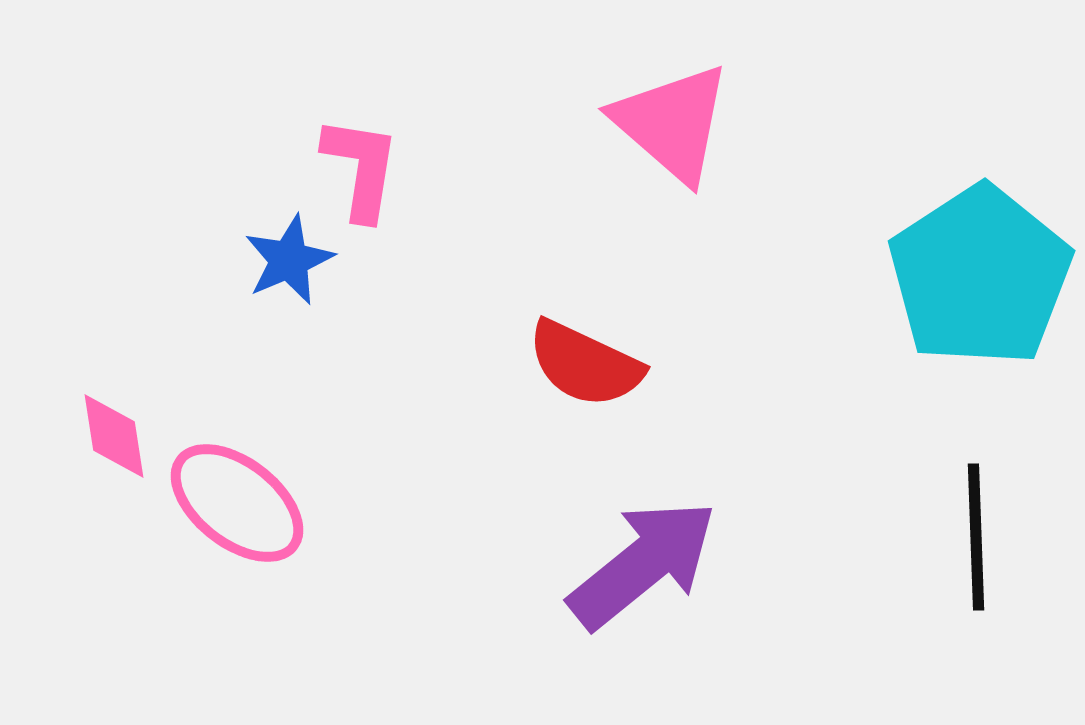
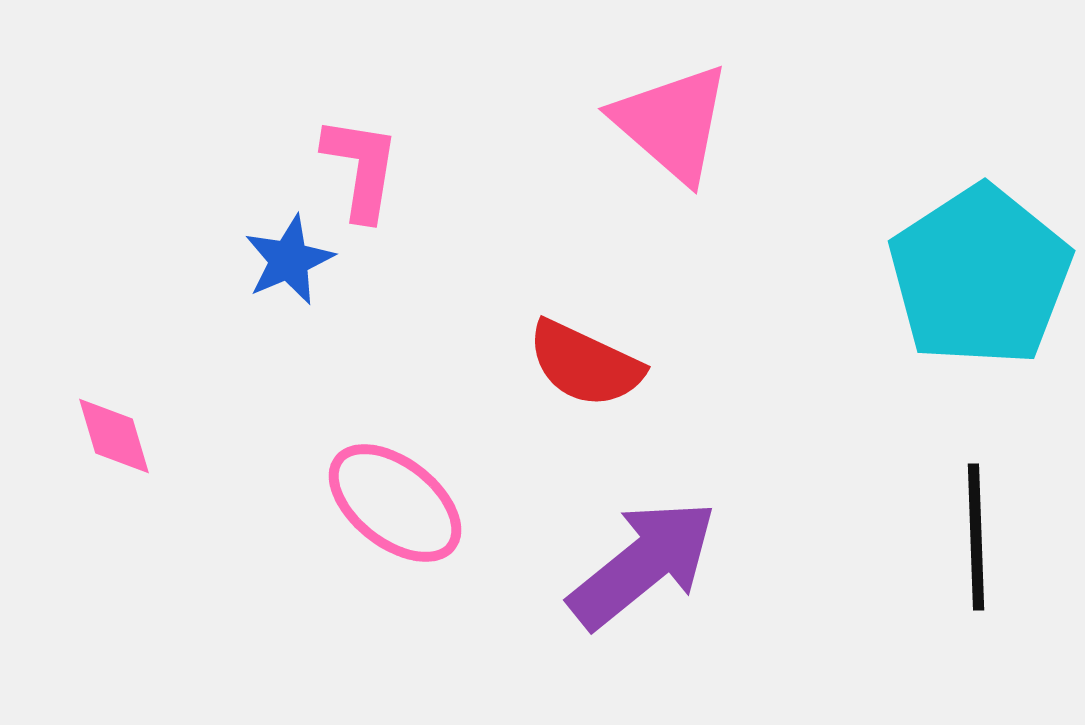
pink diamond: rotated 8 degrees counterclockwise
pink ellipse: moved 158 px right
